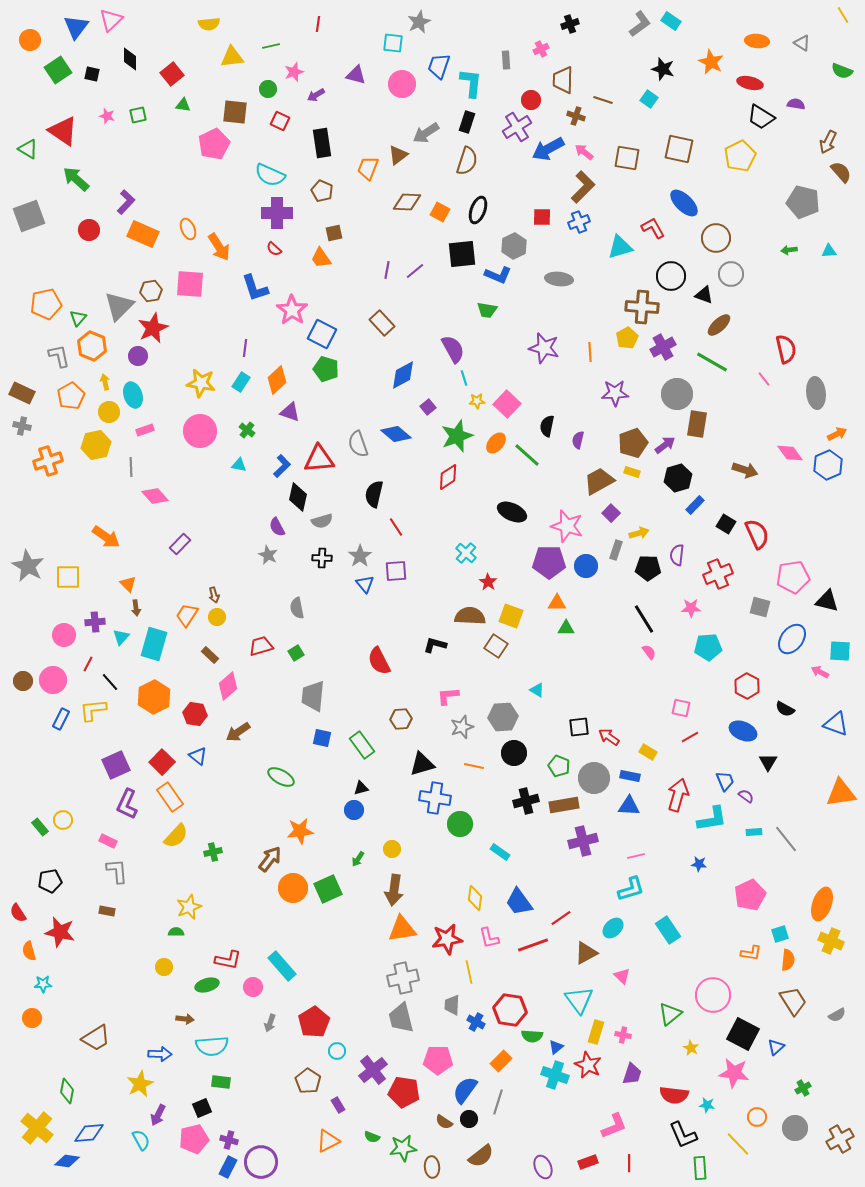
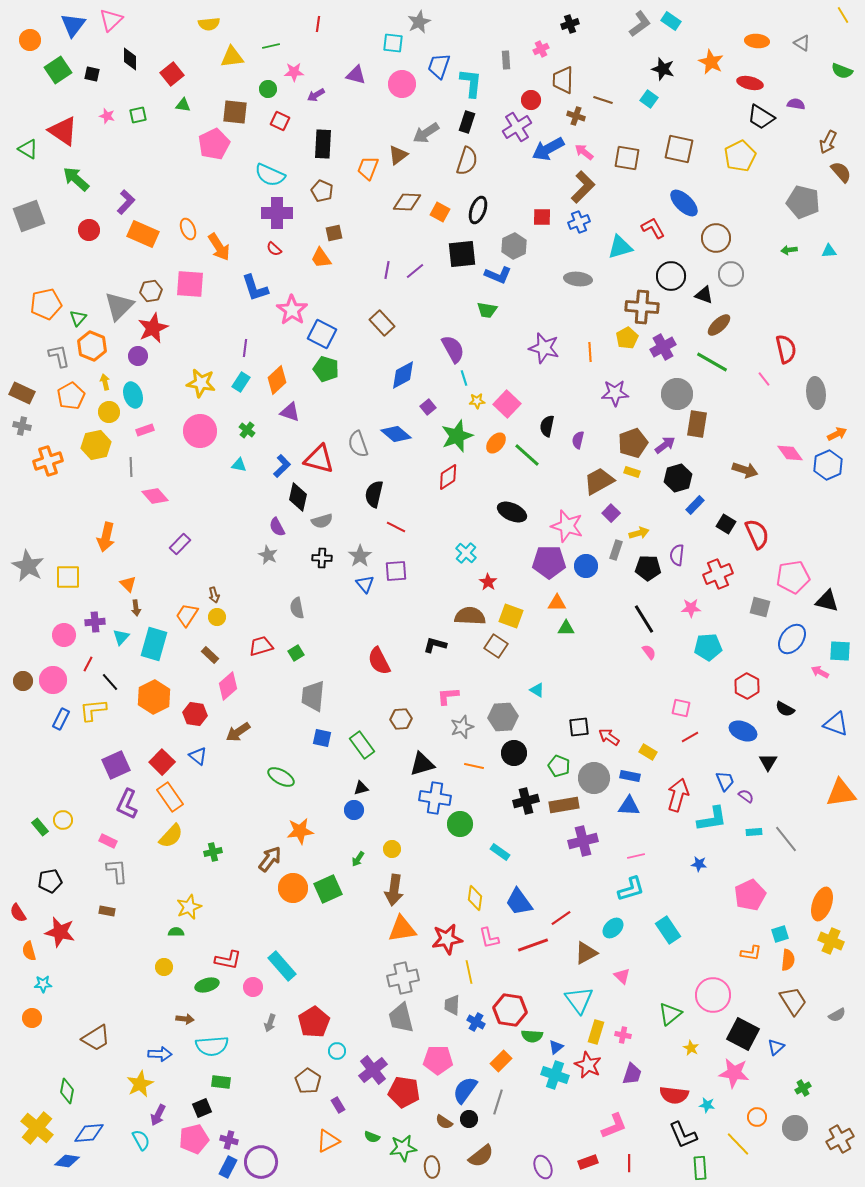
blue triangle at (76, 27): moved 3 px left, 2 px up
pink star at (294, 72): rotated 18 degrees clockwise
black rectangle at (322, 143): moved 1 px right, 1 px down; rotated 12 degrees clockwise
gray ellipse at (559, 279): moved 19 px right
red triangle at (319, 459): rotated 20 degrees clockwise
red line at (396, 527): rotated 30 degrees counterclockwise
orange arrow at (106, 537): rotated 68 degrees clockwise
yellow semicircle at (176, 836): moved 5 px left
